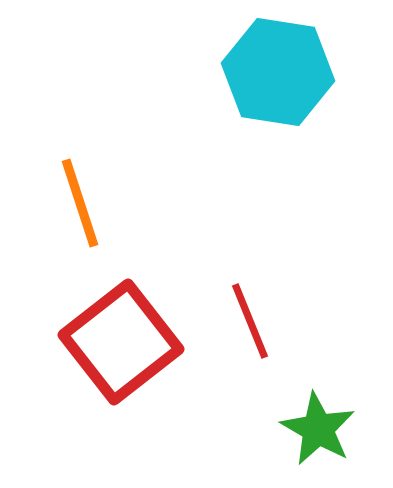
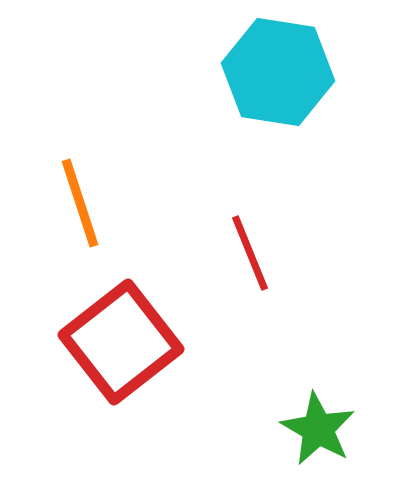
red line: moved 68 px up
